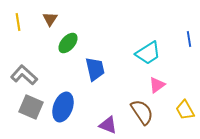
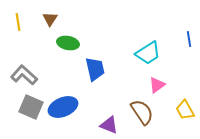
green ellipse: rotated 60 degrees clockwise
blue ellipse: rotated 48 degrees clockwise
purple triangle: moved 1 px right
